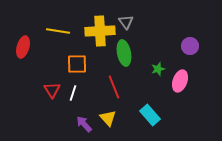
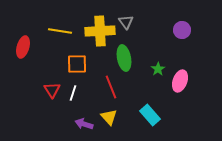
yellow line: moved 2 px right
purple circle: moved 8 px left, 16 px up
green ellipse: moved 5 px down
green star: rotated 16 degrees counterclockwise
red line: moved 3 px left
yellow triangle: moved 1 px right, 1 px up
purple arrow: rotated 30 degrees counterclockwise
